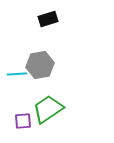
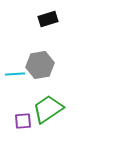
cyan line: moved 2 px left
